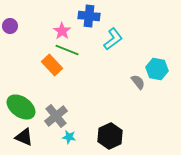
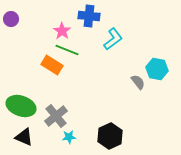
purple circle: moved 1 px right, 7 px up
orange rectangle: rotated 15 degrees counterclockwise
green ellipse: moved 1 px up; rotated 16 degrees counterclockwise
cyan star: rotated 16 degrees counterclockwise
